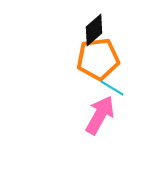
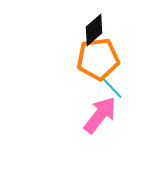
cyan line: rotated 15 degrees clockwise
pink arrow: rotated 9 degrees clockwise
